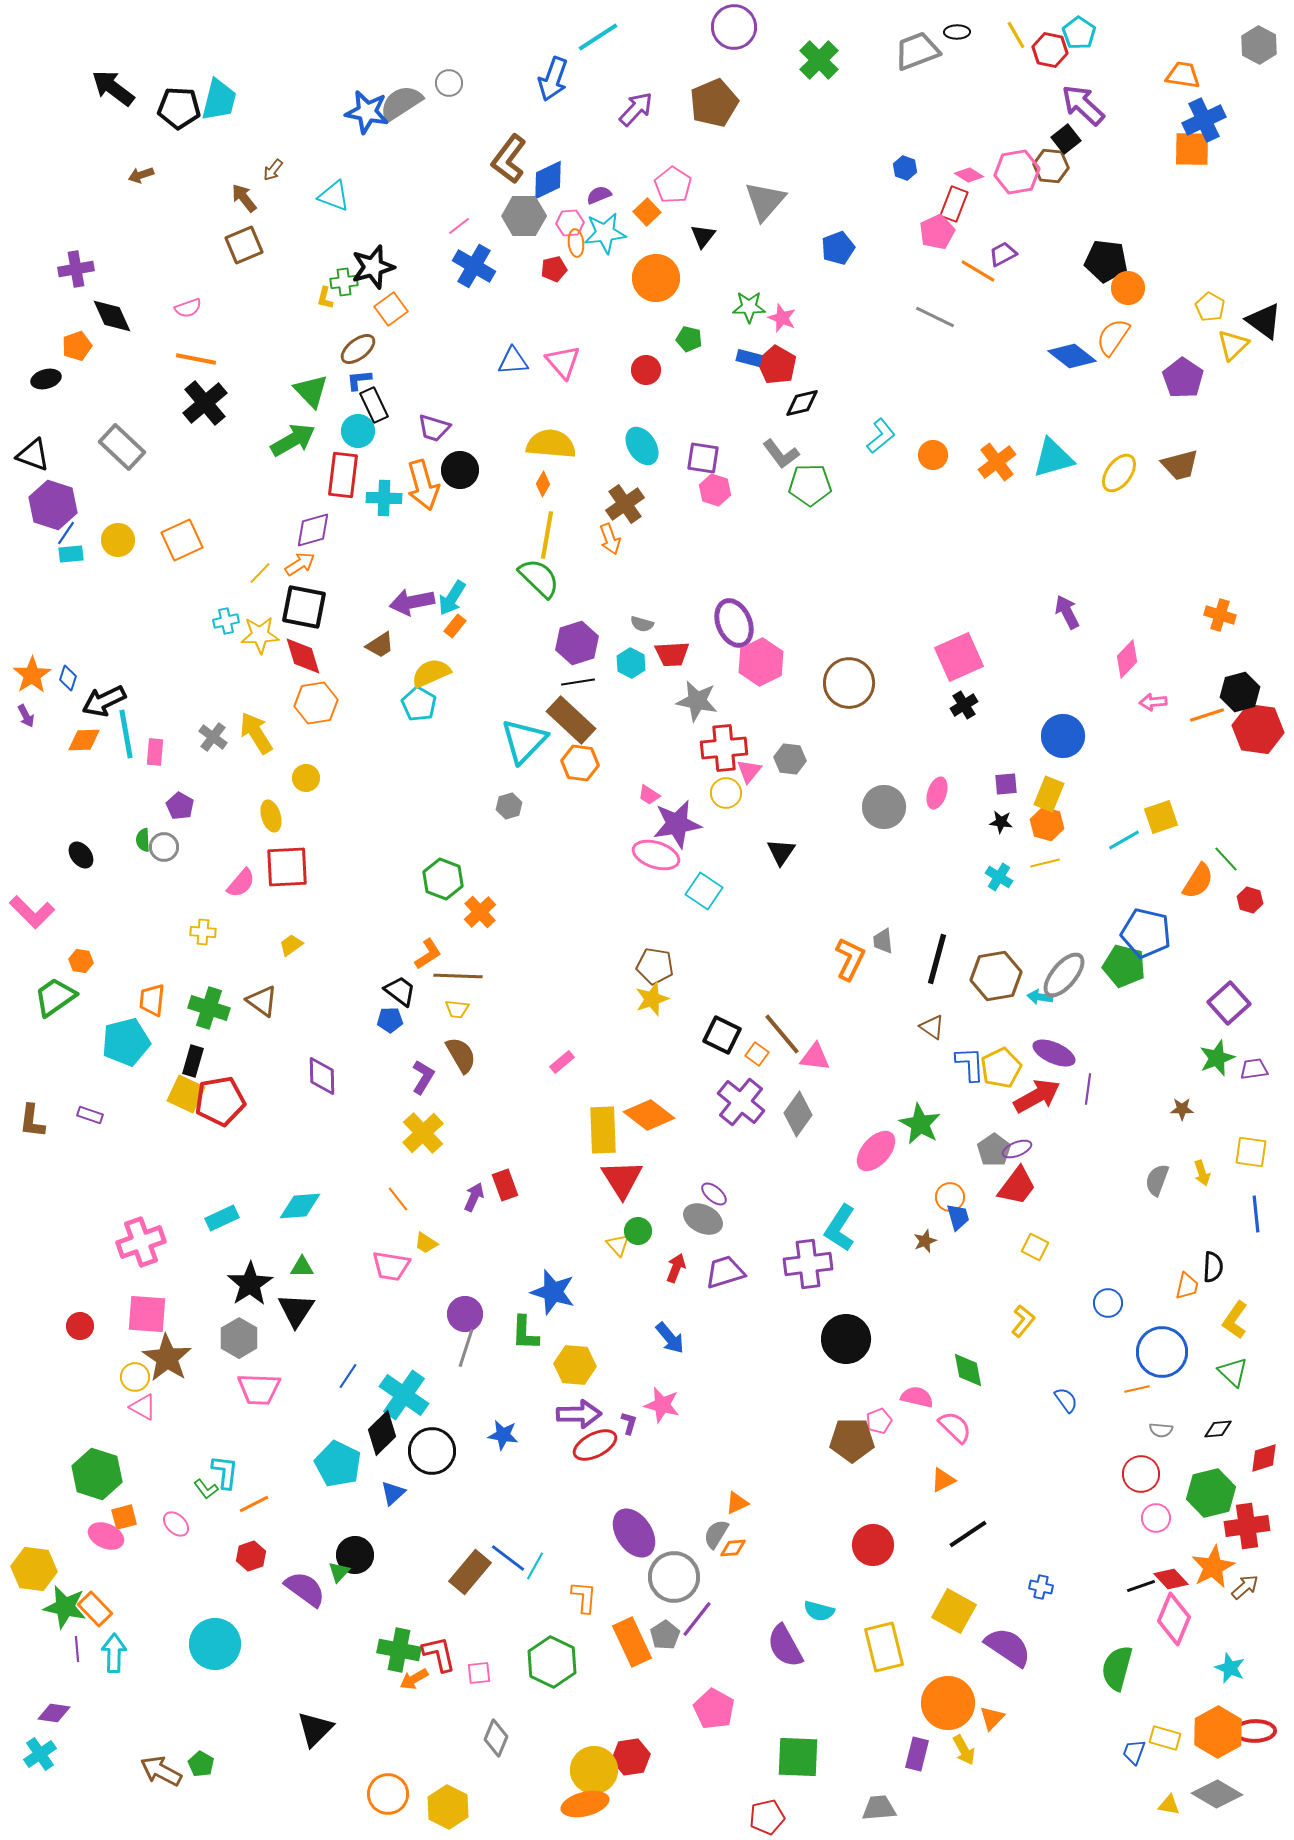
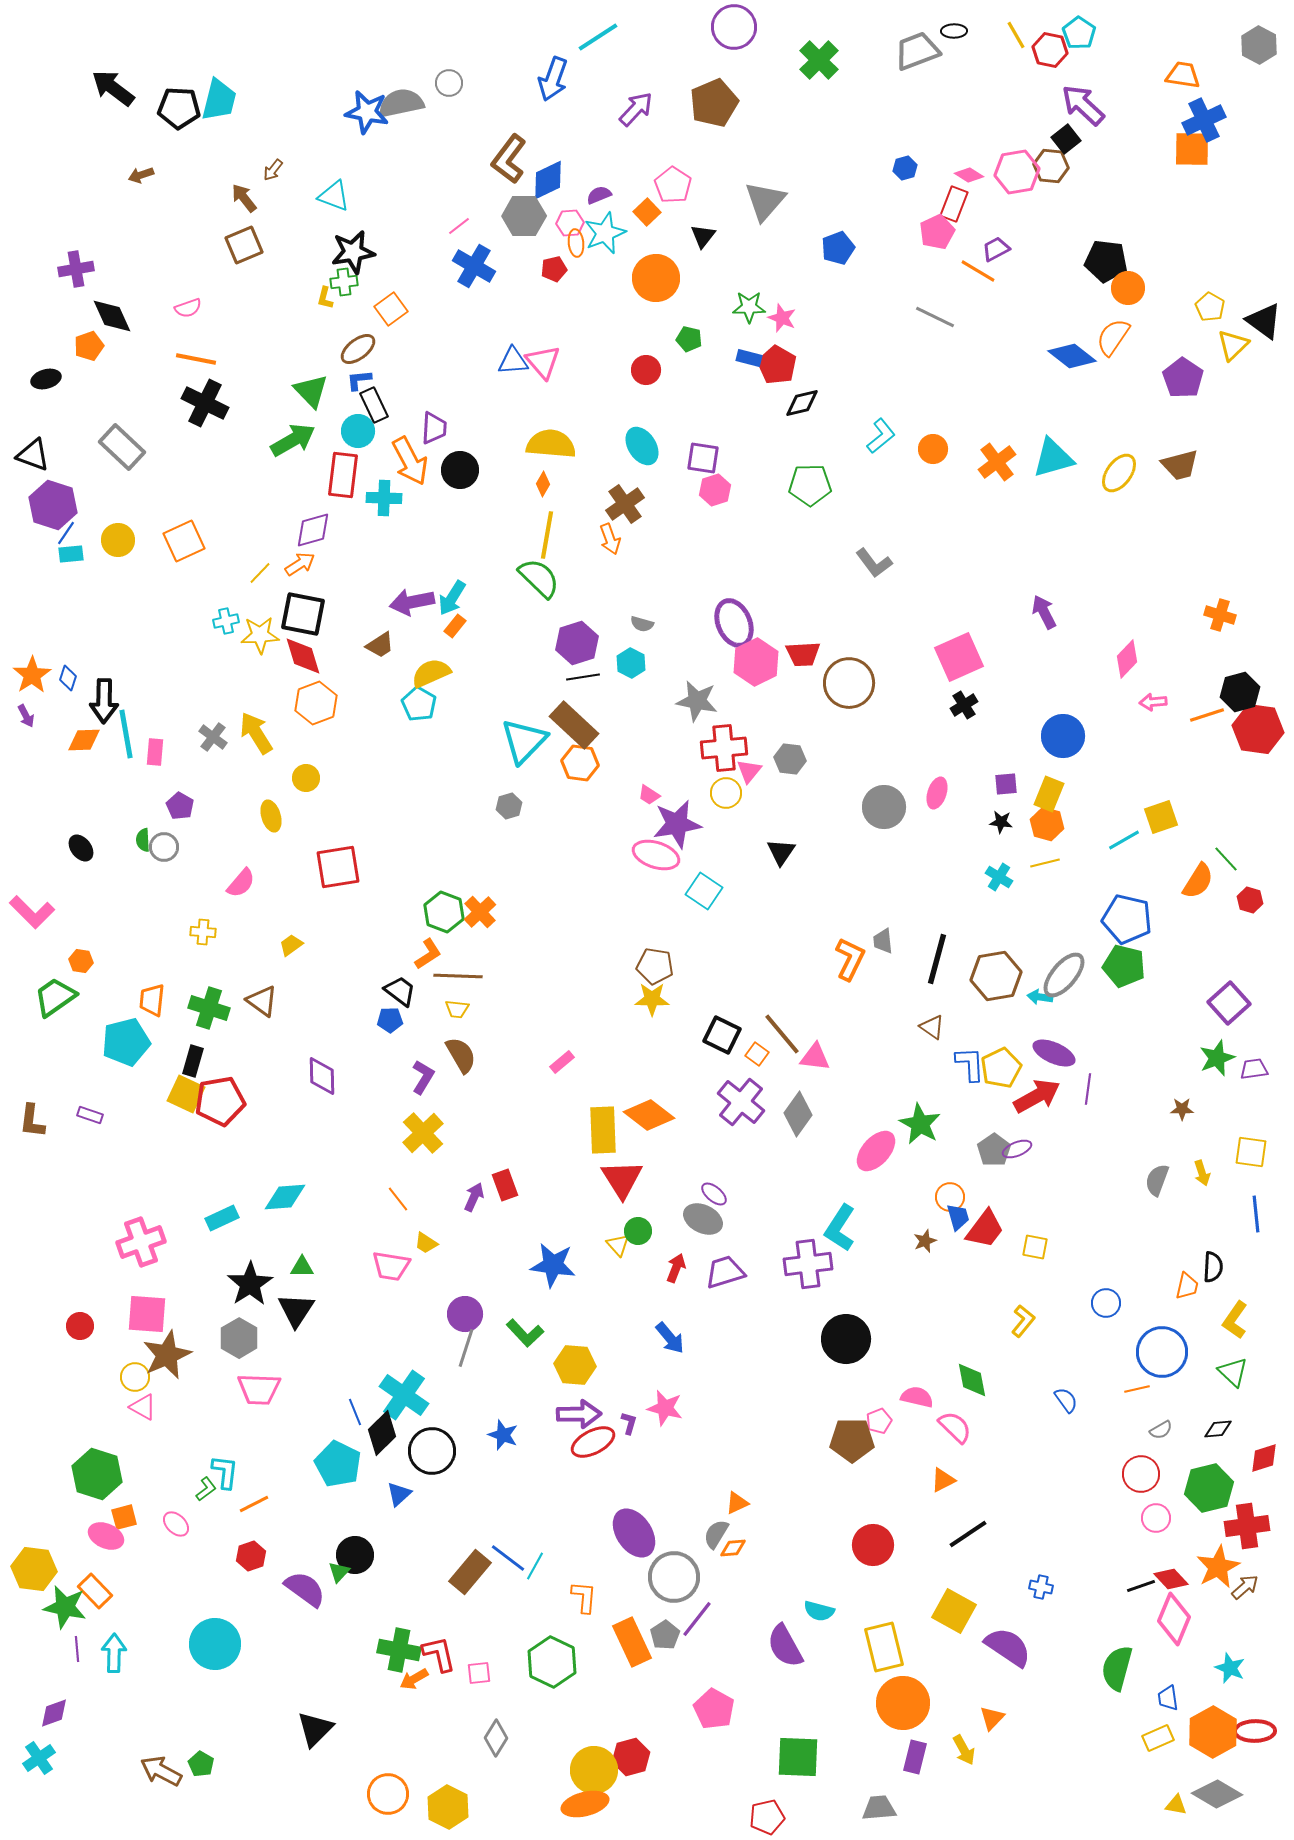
black ellipse at (957, 32): moved 3 px left, 1 px up
gray semicircle at (401, 103): rotated 21 degrees clockwise
blue hexagon at (905, 168): rotated 25 degrees clockwise
cyan star at (605, 233): rotated 15 degrees counterclockwise
purple trapezoid at (1003, 254): moved 7 px left, 5 px up
black star at (373, 267): moved 20 px left, 15 px up; rotated 6 degrees clockwise
orange pentagon at (77, 346): moved 12 px right
pink triangle at (563, 362): moved 20 px left
black cross at (205, 403): rotated 24 degrees counterclockwise
purple trapezoid at (434, 428): rotated 104 degrees counterclockwise
gray L-shape at (781, 454): moved 93 px right, 109 px down
orange circle at (933, 455): moved 6 px up
orange arrow at (423, 485): moved 13 px left, 24 px up; rotated 12 degrees counterclockwise
pink hexagon at (715, 490): rotated 24 degrees clockwise
orange square at (182, 540): moved 2 px right, 1 px down
black square at (304, 607): moved 1 px left, 7 px down
purple arrow at (1067, 612): moved 23 px left
red trapezoid at (672, 654): moved 131 px right
pink hexagon at (761, 662): moved 5 px left
black line at (578, 682): moved 5 px right, 5 px up
black arrow at (104, 701): rotated 63 degrees counterclockwise
orange hexagon at (316, 703): rotated 12 degrees counterclockwise
brown rectangle at (571, 720): moved 3 px right, 5 px down
black ellipse at (81, 855): moved 7 px up
red square at (287, 867): moved 51 px right; rotated 6 degrees counterclockwise
green hexagon at (443, 879): moved 1 px right, 33 px down
blue pentagon at (1146, 933): moved 19 px left, 14 px up
yellow star at (652, 999): rotated 20 degrees clockwise
red trapezoid at (1017, 1186): moved 32 px left, 43 px down
cyan diamond at (300, 1206): moved 15 px left, 9 px up
yellow square at (1035, 1247): rotated 16 degrees counterclockwise
blue star at (553, 1292): moved 27 px up; rotated 9 degrees counterclockwise
blue circle at (1108, 1303): moved 2 px left
green L-shape at (525, 1333): rotated 45 degrees counterclockwise
brown star at (167, 1358): moved 3 px up; rotated 15 degrees clockwise
green diamond at (968, 1370): moved 4 px right, 10 px down
blue line at (348, 1376): moved 7 px right, 36 px down; rotated 56 degrees counterclockwise
pink star at (662, 1405): moved 3 px right, 3 px down
gray semicircle at (1161, 1430): rotated 35 degrees counterclockwise
blue star at (503, 1435): rotated 12 degrees clockwise
red ellipse at (595, 1445): moved 2 px left, 3 px up
green L-shape at (206, 1489): rotated 90 degrees counterclockwise
blue triangle at (393, 1493): moved 6 px right, 1 px down
green hexagon at (1211, 1493): moved 2 px left, 5 px up
orange star at (1213, 1567): moved 5 px right
orange rectangle at (95, 1609): moved 18 px up
orange circle at (948, 1703): moved 45 px left
purple diamond at (54, 1713): rotated 28 degrees counterclockwise
orange hexagon at (1218, 1732): moved 5 px left
gray diamond at (496, 1738): rotated 9 degrees clockwise
yellow rectangle at (1165, 1738): moved 7 px left; rotated 40 degrees counterclockwise
blue trapezoid at (1134, 1752): moved 34 px right, 54 px up; rotated 28 degrees counterclockwise
cyan cross at (40, 1754): moved 1 px left, 4 px down
purple rectangle at (917, 1754): moved 2 px left, 3 px down
red hexagon at (631, 1757): rotated 6 degrees counterclockwise
yellow triangle at (1169, 1805): moved 7 px right
